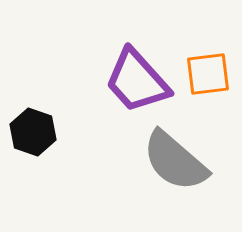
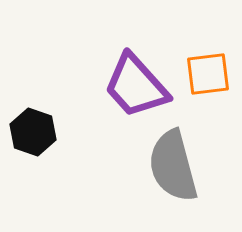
purple trapezoid: moved 1 px left, 5 px down
gray semicircle: moved 2 px left, 5 px down; rotated 34 degrees clockwise
